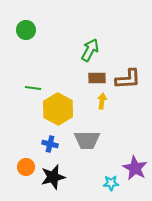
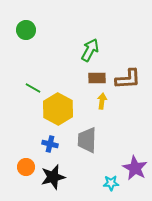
green line: rotated 21 degrees clockwise
gray trapezoid: rotated 92 degrees clockwise
